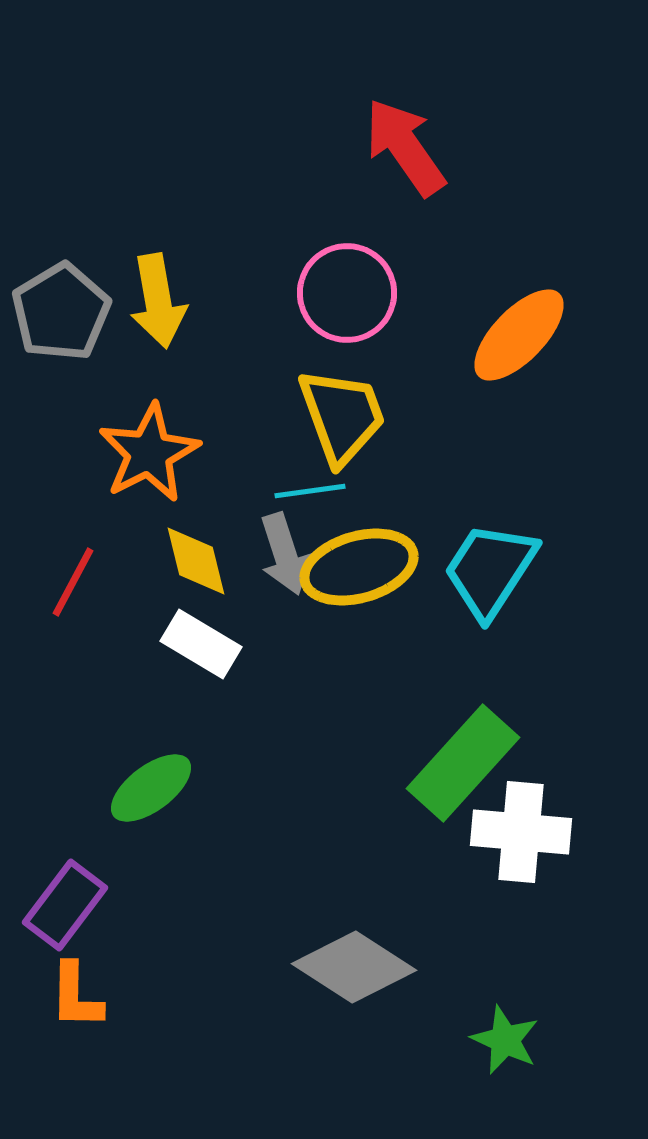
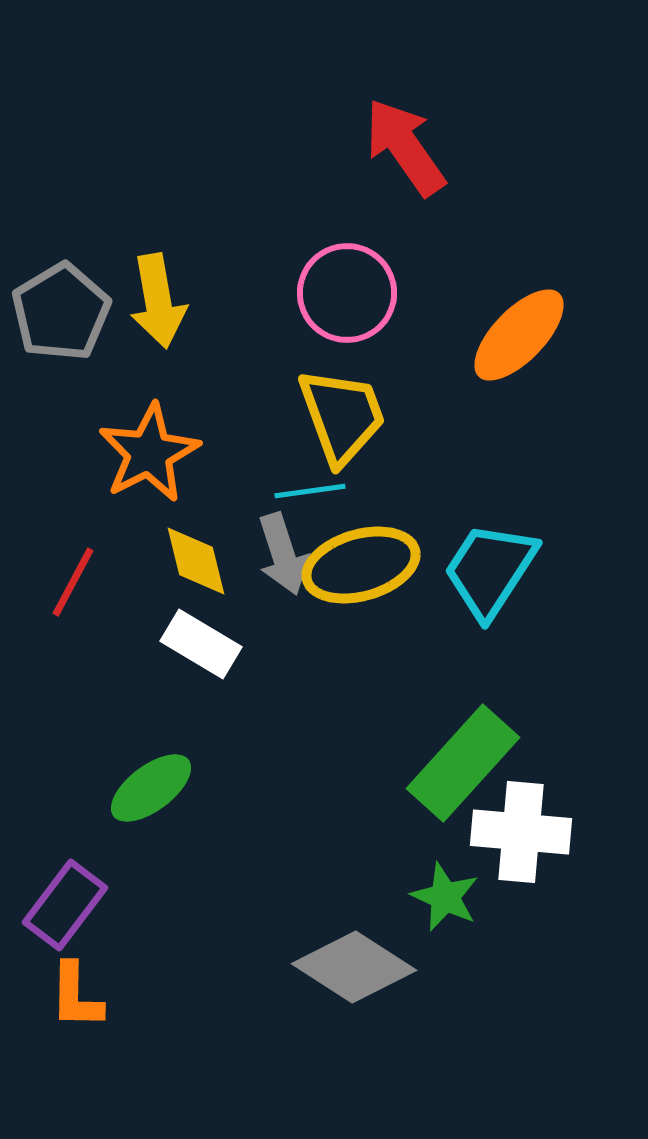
gray arrow: moved 2 px left
yellow ellipse: moved 2 px right, 2 px up
green star: moved 60 px left, 143 px up
